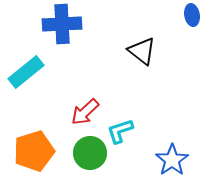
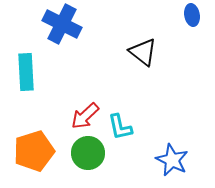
blue cross: rotated 30 degrees clockwise
black triangle: moved 1 px right, 1 px down
cyan rectangle: rotated 54 degrees counterclockwise
red arrow: moved 4 px down
cyan L-shape: moved 4 px up; rotated 84 degrees counterclockwise
green circle: moved 2 px left
blue star: rotated 12 degrees counterclockwise
